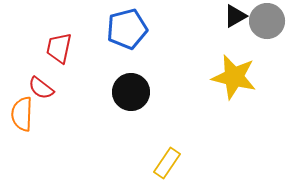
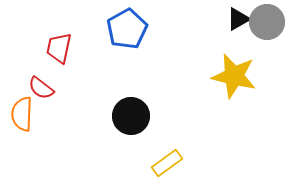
black triangle: moved 3 px right, 3 px down
gray circle: moved 1 px down
blue pentagon: rotated 15 degrees counterclockwise
yellow star: moved 1 px up
black circle: moved 24 px down
yellow rectangle: rotated 20 degrees clockwise
